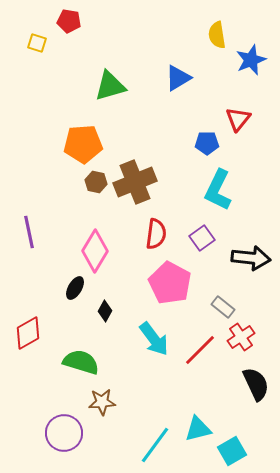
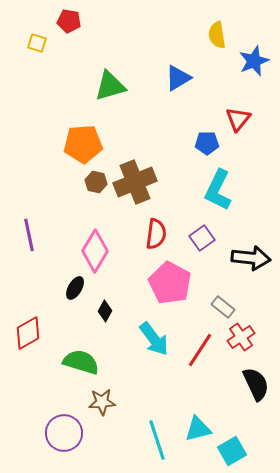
blue star: moved 3 px right, 1 px down
purple line: moved 3 px down
red line: rotated 12 degrees counterclockwise
cyan line: moved 2 px right, 5 px up; rotated 54 degrees counterclockwise
